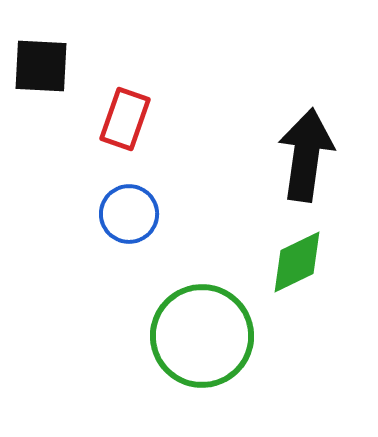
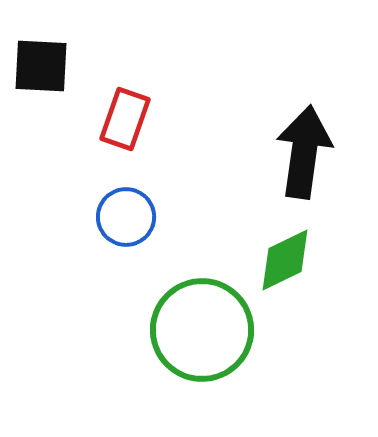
black arrow: moved 2 px left, 3 px up
blue circle: moved 3 px left, 3 px down
green diamond: moved 12 px left, 2 px up
green circle: moved 6 px up
